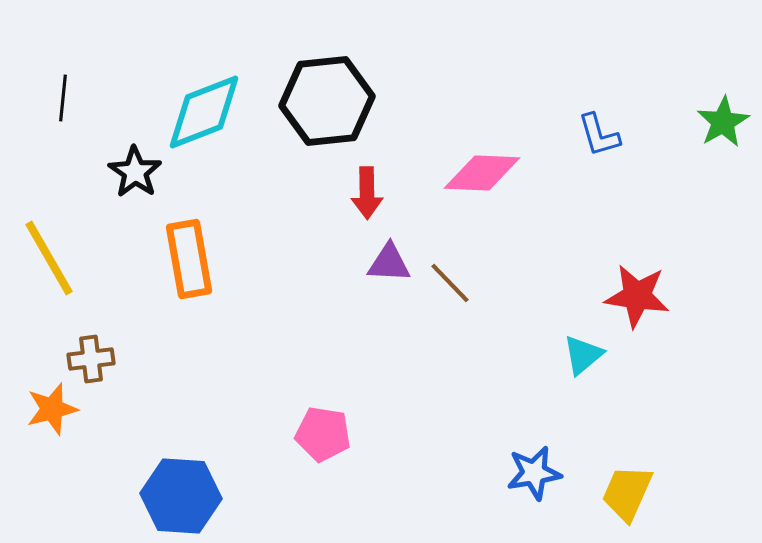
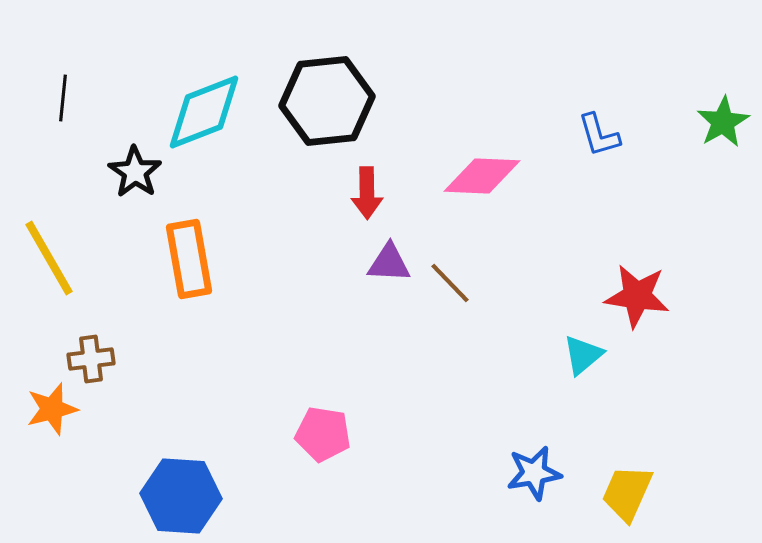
pink diamond: moved 3 px down
